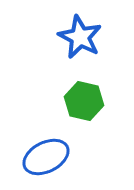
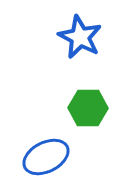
green hexagon: moved 4 px right, 7 px down; rotated 12 degrees counterclockwise
